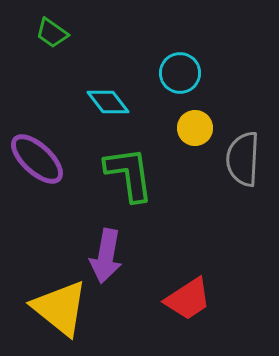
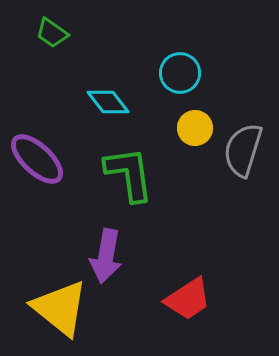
gray semicircle: moved 9 px up; rotated 14 degrees clockwise
